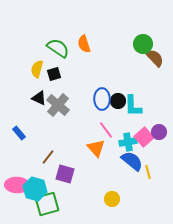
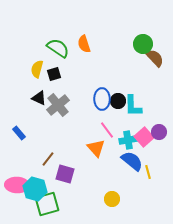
gray cross: rotated 10 degrees clockwise
pink line: moved 1 px right
cyan cross: moved 2 px up
brown line: moved 2 px down
